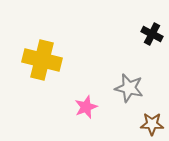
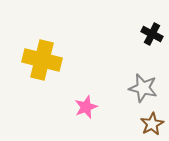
gray star: moved 14 px right
brown star: rotated 30 degrees counterclockwise
